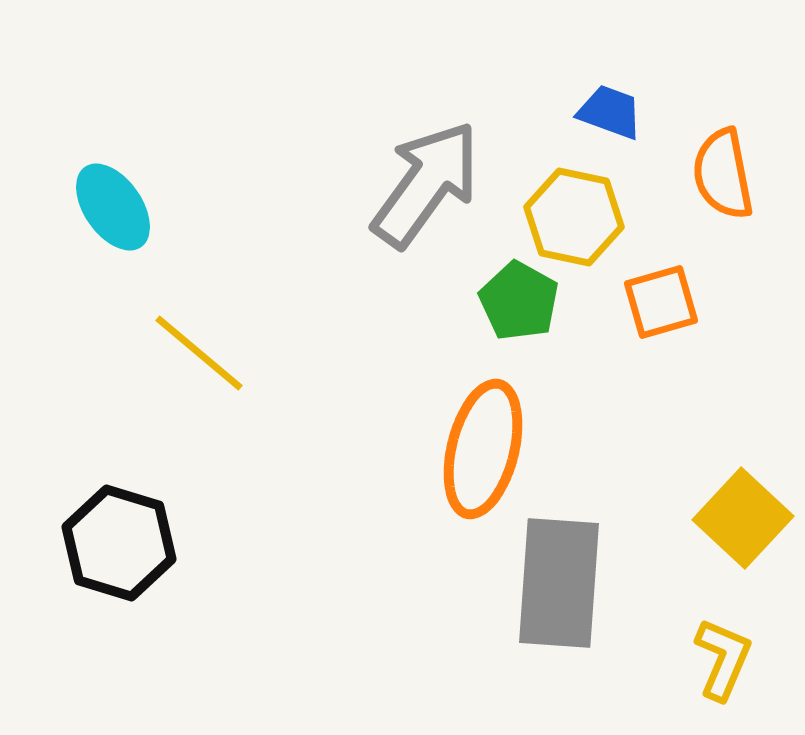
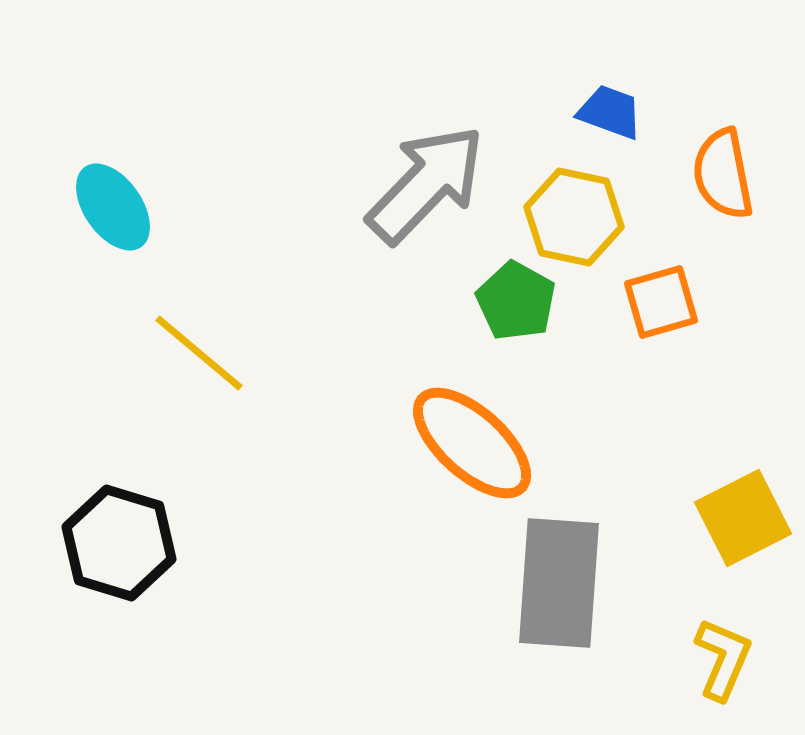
gray arrow: rotated 8 degrees clockwise
green pentagon: moved 3 px left
orange ellipse: moved 11 px left, 6 px up; rotated 62 degrees counterclockwise
yellow square: rotated 20 degrees clockwise
